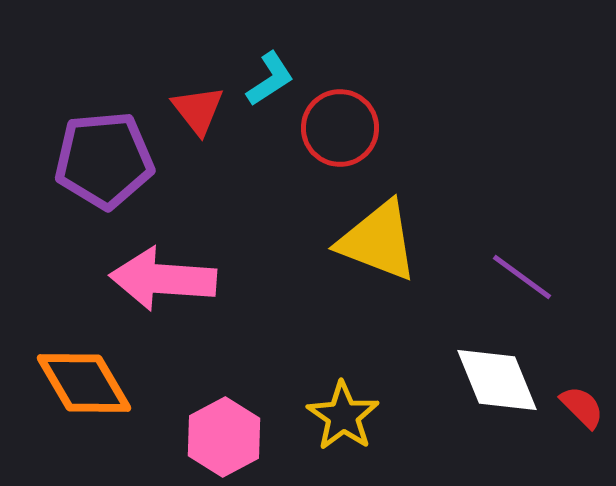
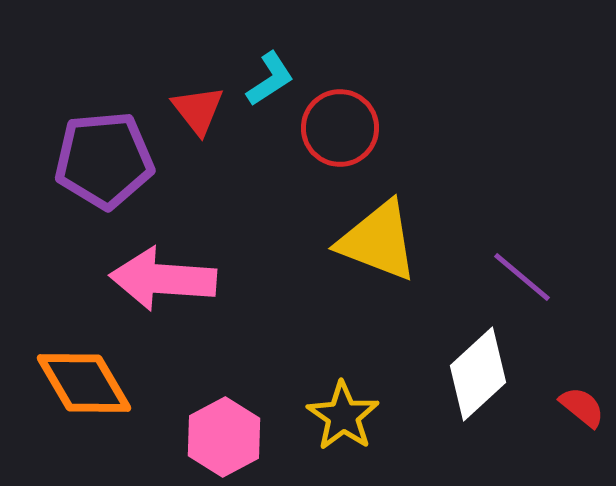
purple line: rotated 4 degrees clockwise
white diamond: moved 19 px left, 6 px up; rotated 70 degrees clockwise
red semicircle: rotated 6 degrees counterclockwise
